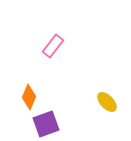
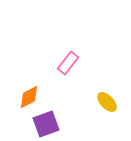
pink rectangle: moved 15 px right, 17 px down
orange diamond: rotated 40 degrees clockwise
